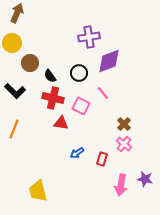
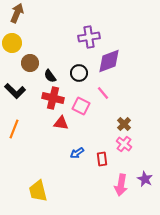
red rectangle: rotated 24 degrees counterclockwise
purple star: rotated 14 degrees clockwise
